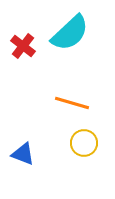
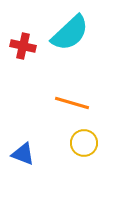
red cross: rotated 25 degrees counterclockwise
